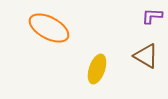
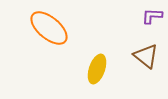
orange ellipse: rotated 12 degrees clockwise
brown triangle: rotated 8 degrees clockwise
